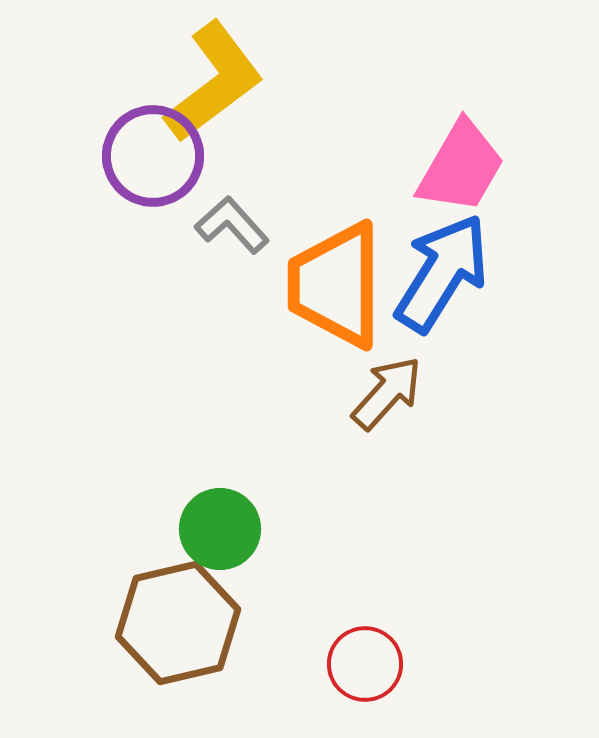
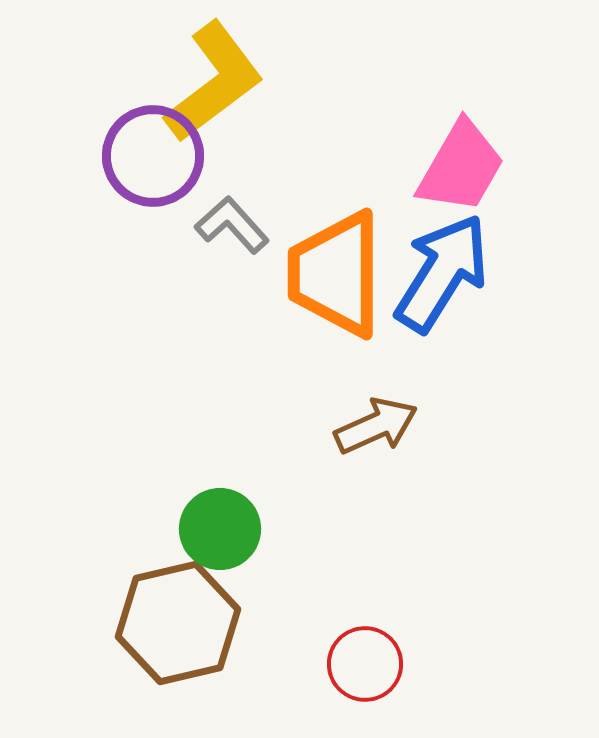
orange trapezoid: moved 11 px up
brown arrow: moved 11 px left, 33 px down; rotated 24 degrees clockwise
